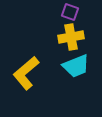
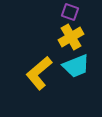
yellow cross: rotated 20 degrees counterclockwise
yellow L-shape: moved 13 px right
